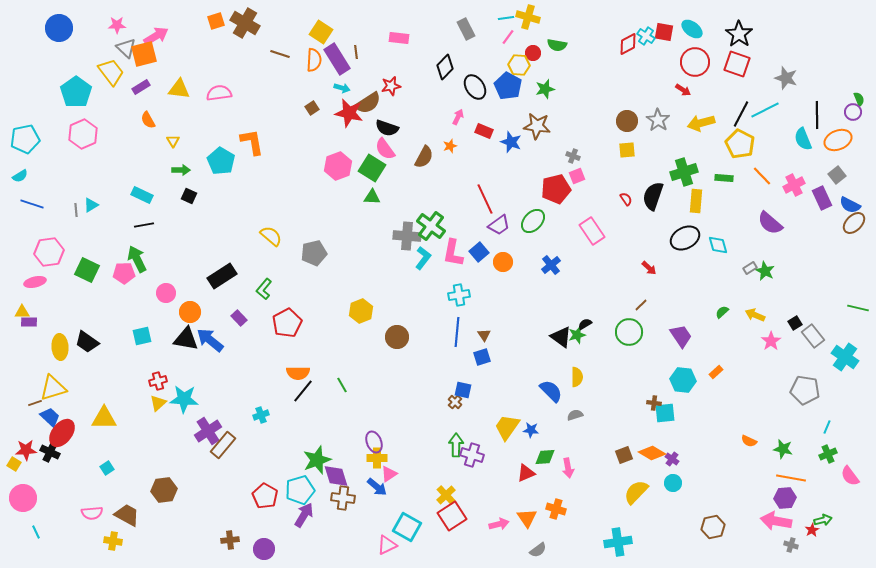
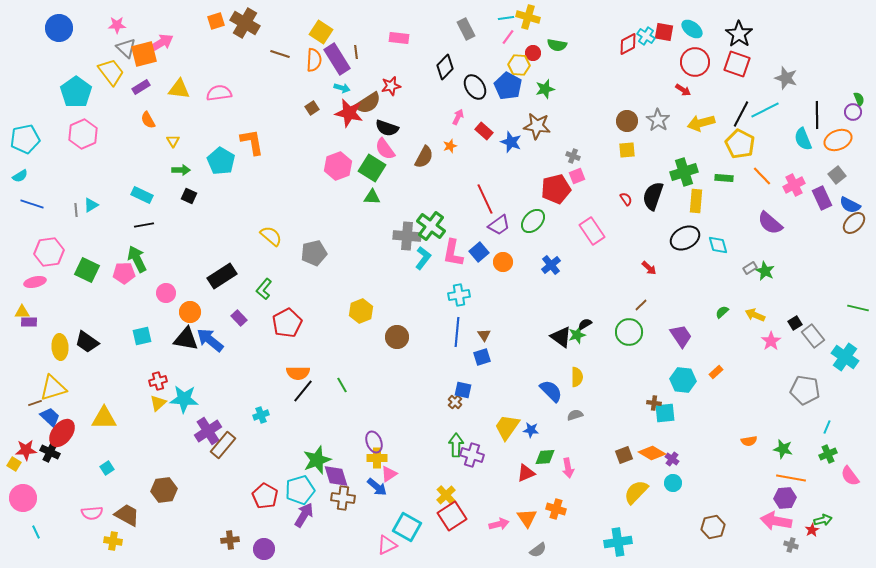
pink arrow at (156, 36): moved 5 px right, 7 px down
red rectangle at (484, 131): rotated 18 degrees clockwise
orange semicircle at (749, 441): rotated 35 degrees counterclockwise
